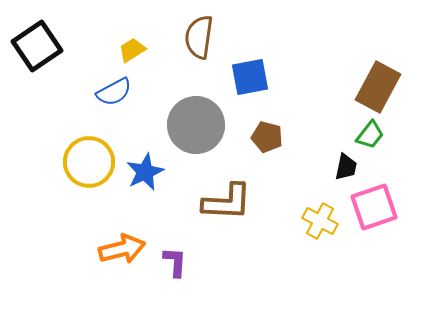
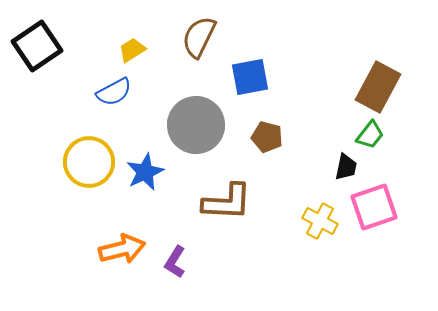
brown semicircle: rotated 18 degrees clockwise
purple L-shape: rotated 152 degrees counterclockwise
